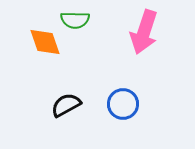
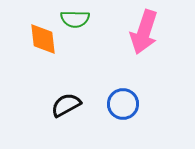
green semicircle: moved 1 px up
orange diamond: moved 2 px left, 3 px up; rotated 12 degrees clockwise
